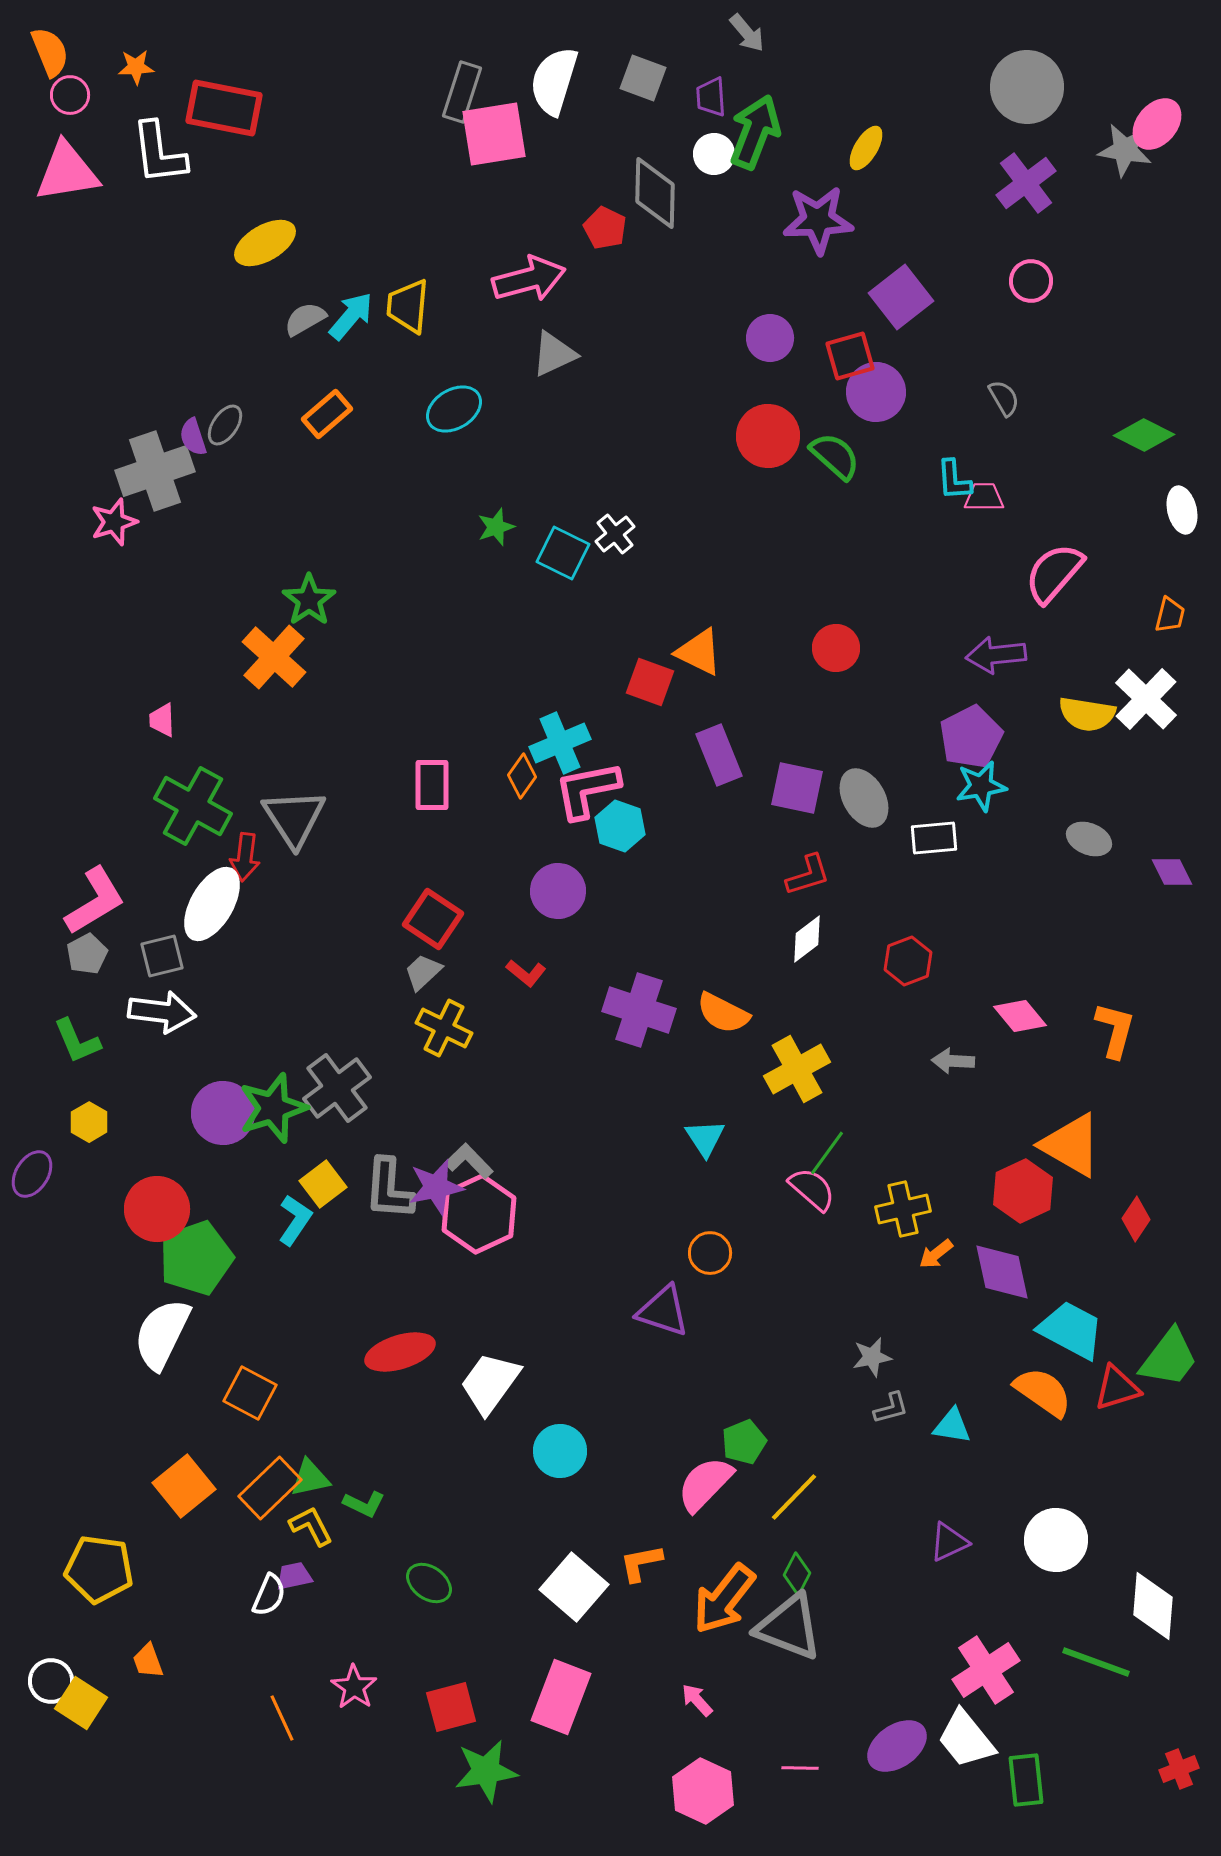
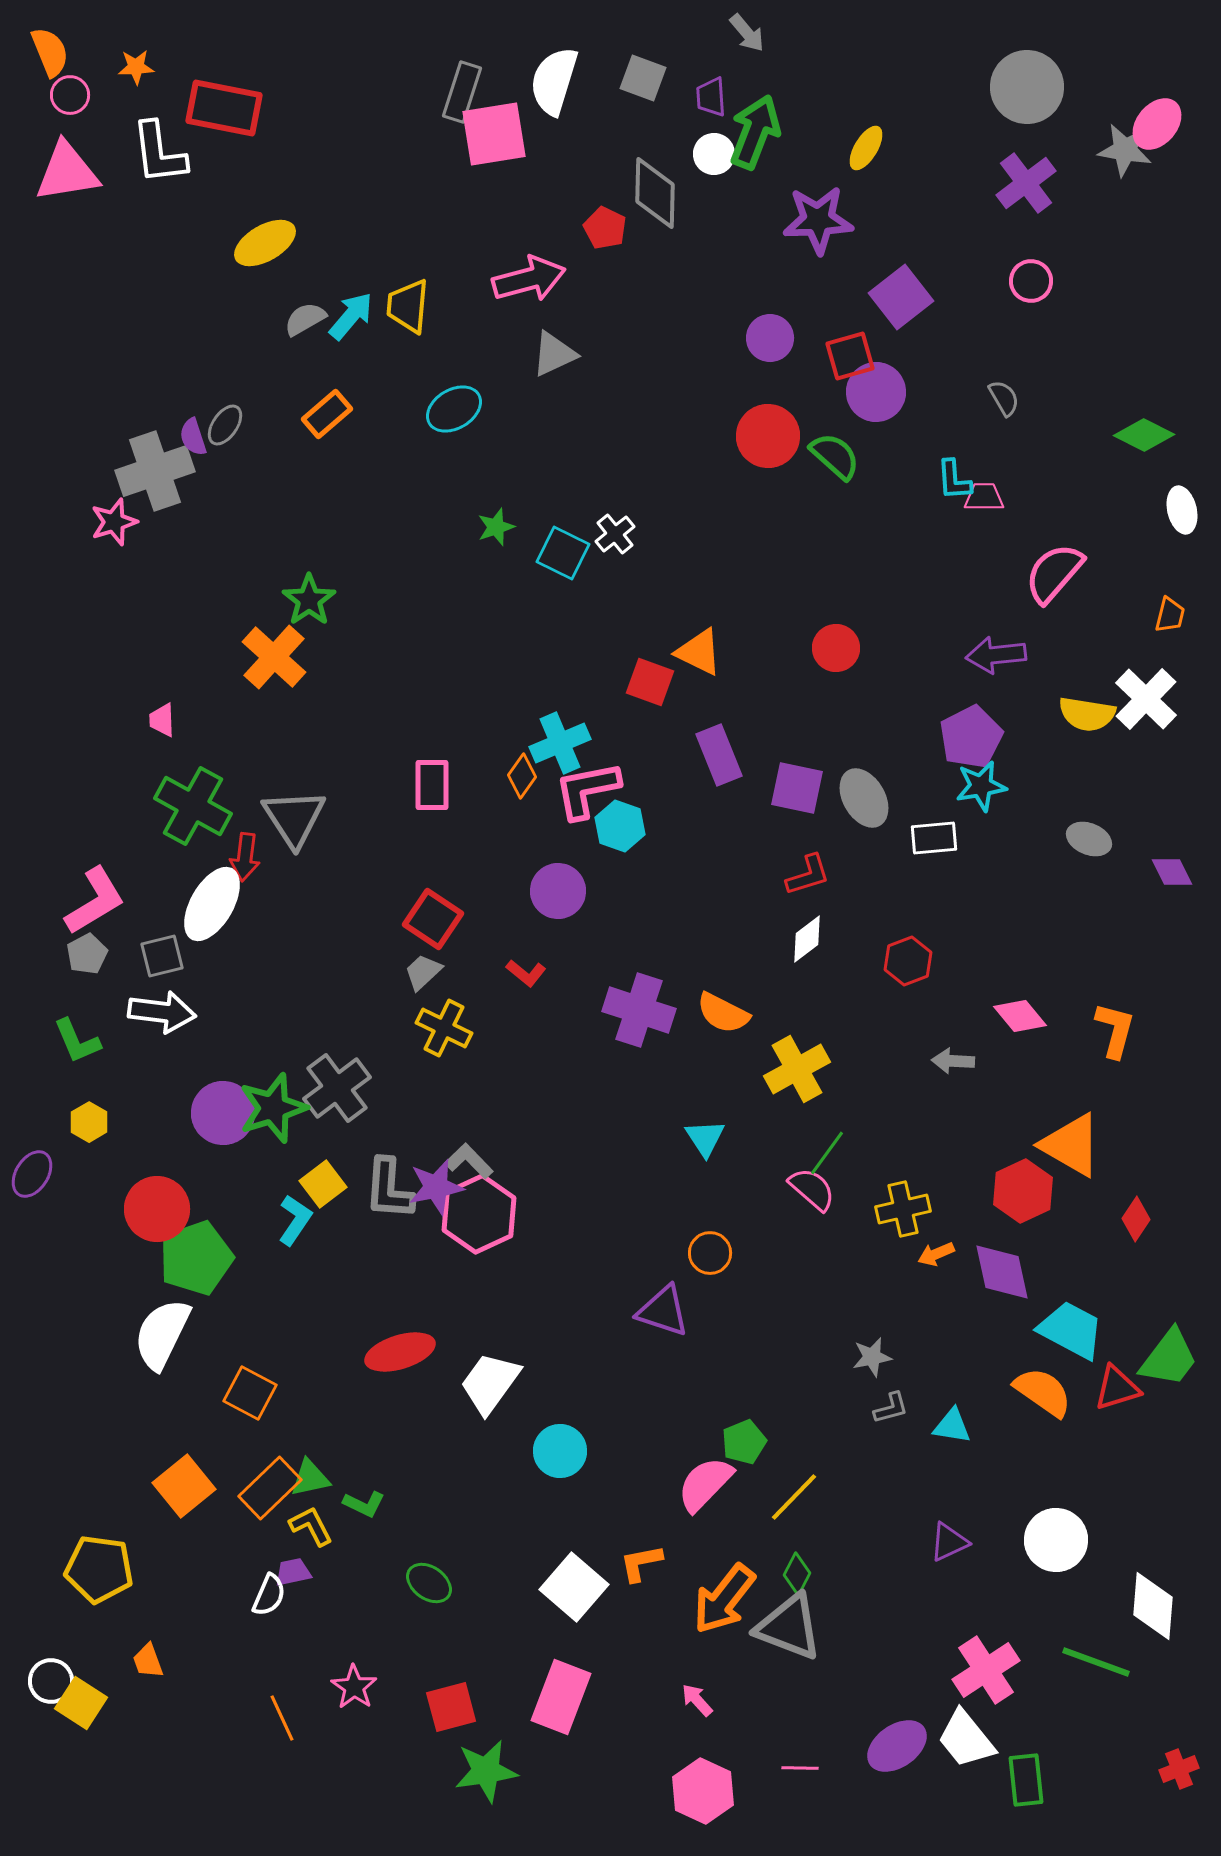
orange arrow at (936, 1254): rotated 15 degrees clockwise
purple trapezoid at (294, 1576): moved 1 px left, 4 px up
